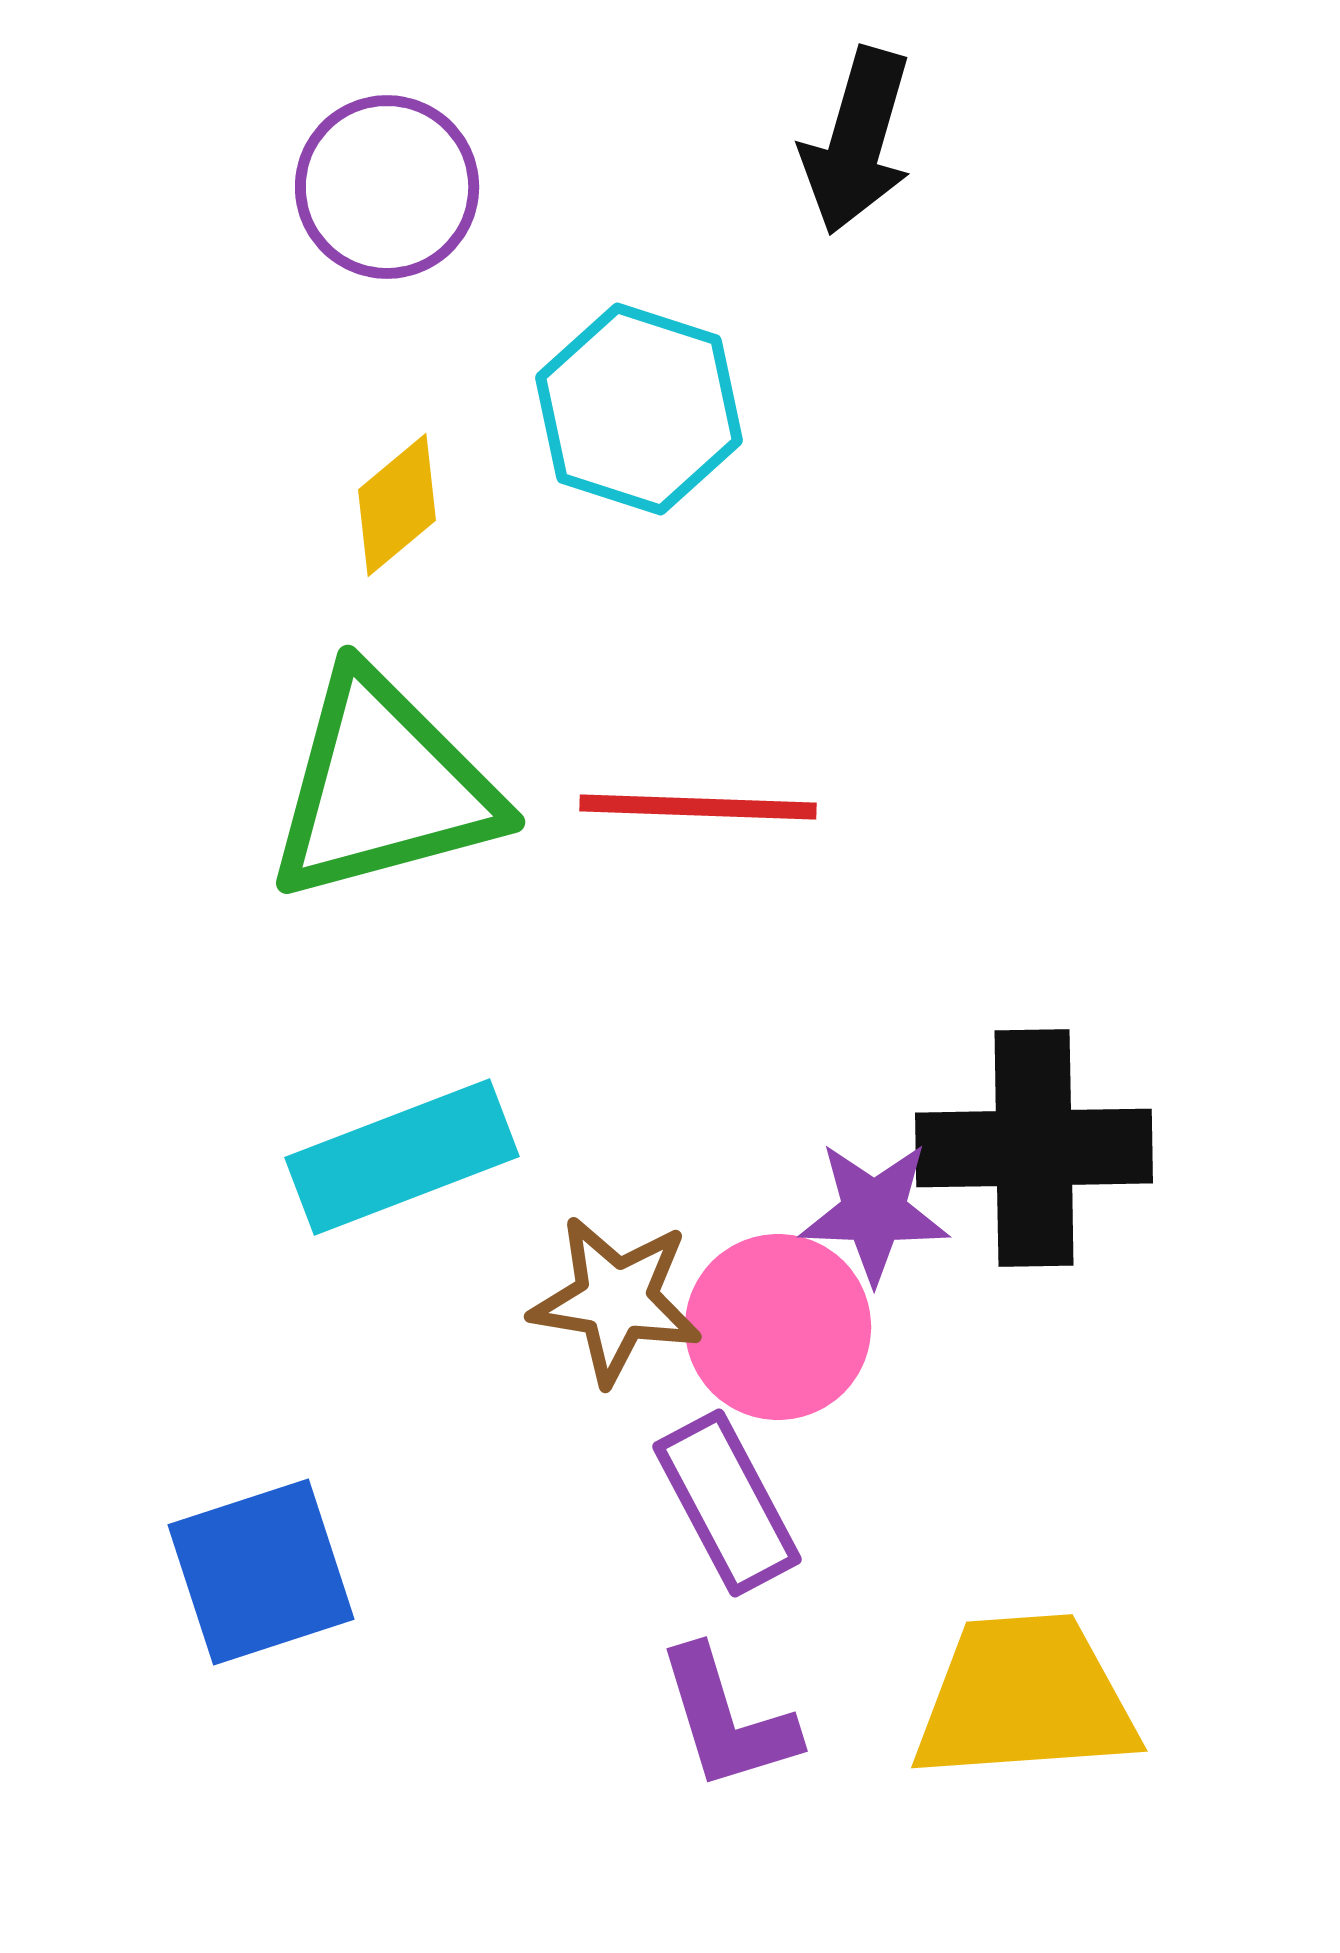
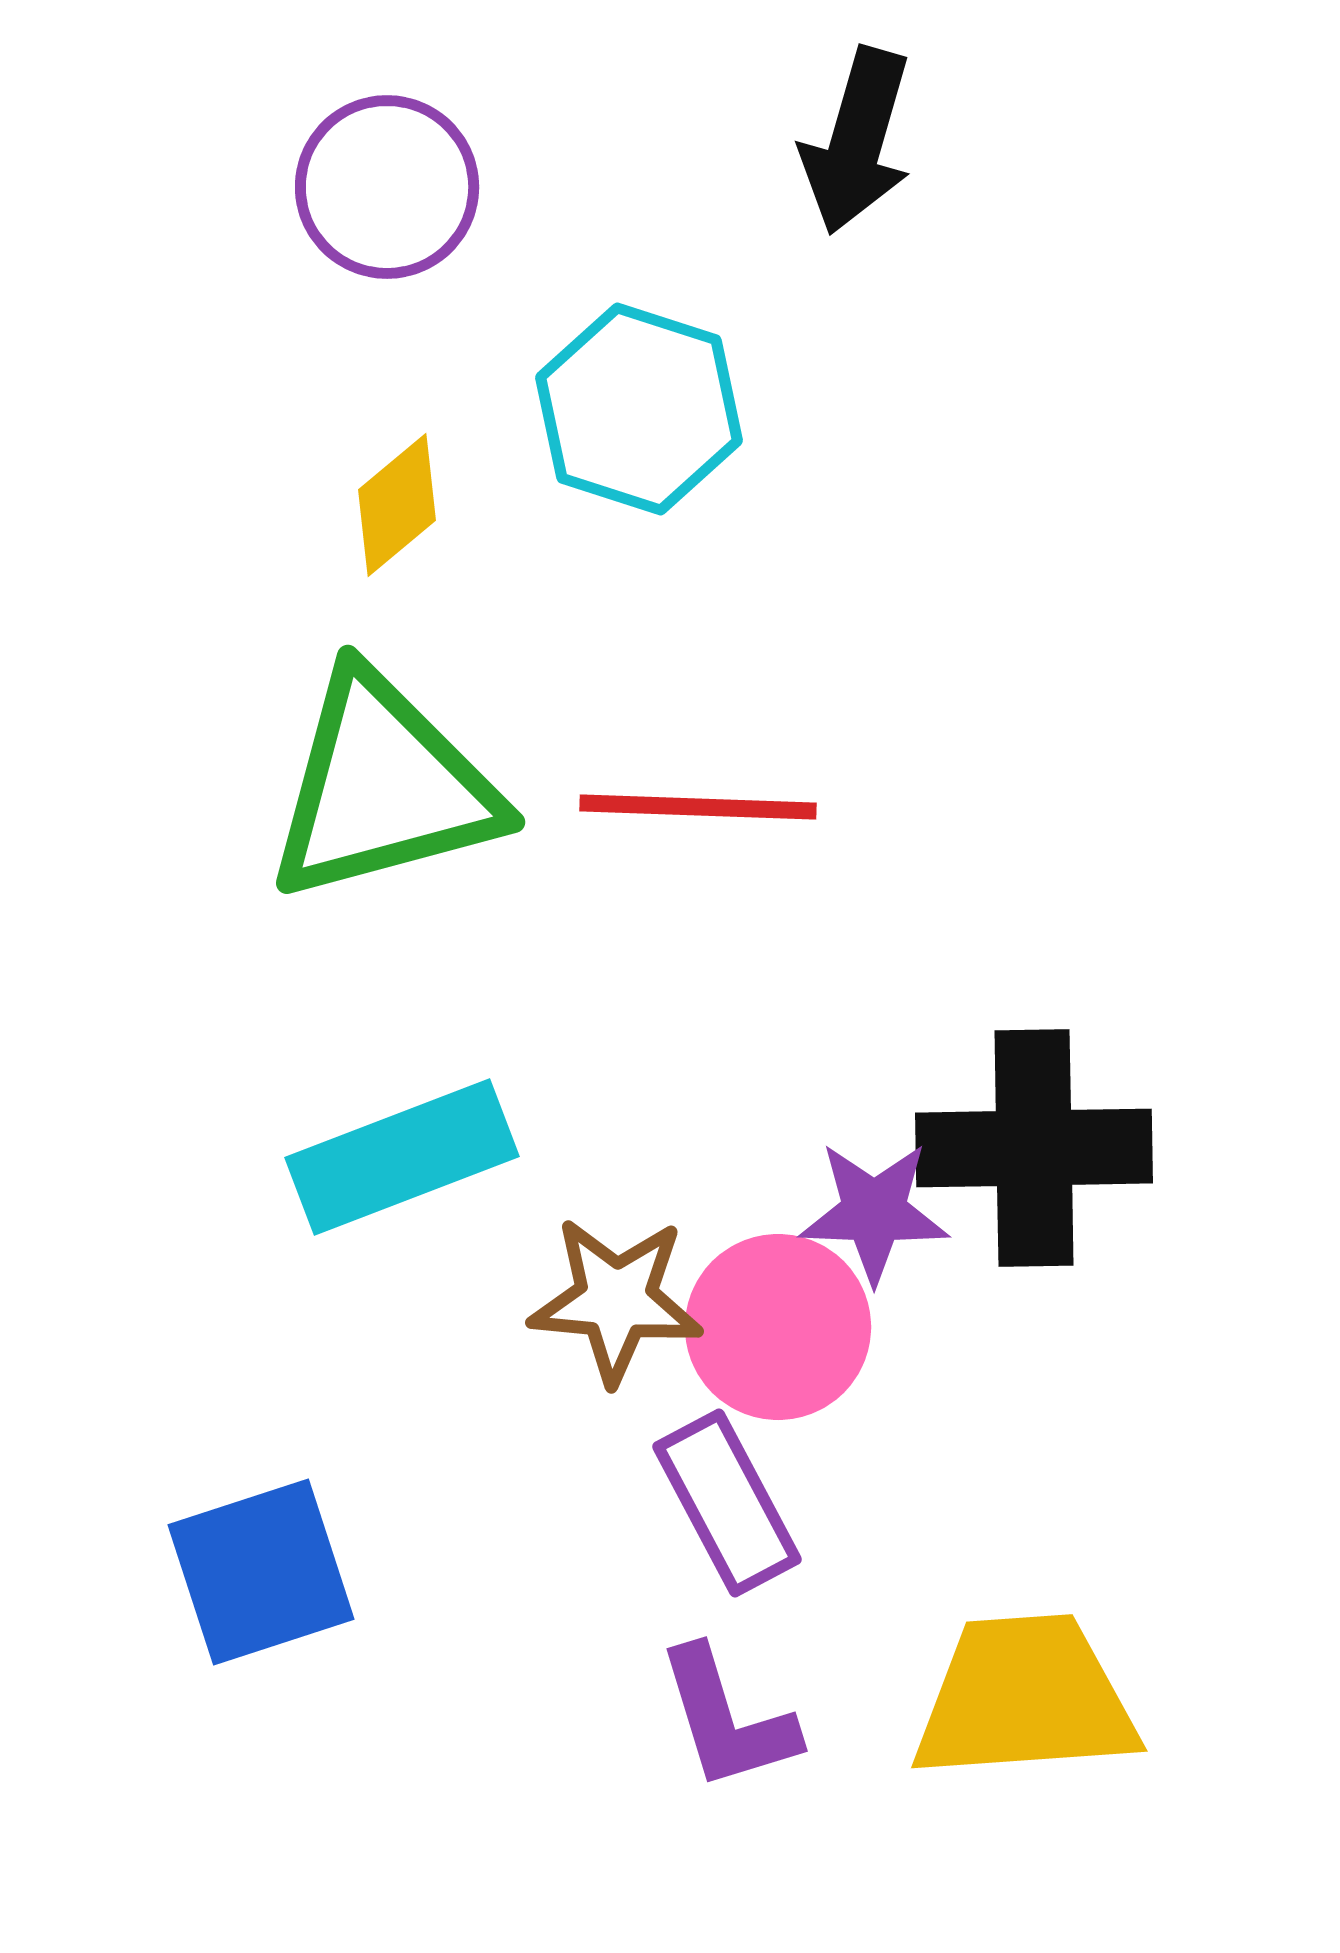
brown star: rotated 4 degrees counterclockwise
